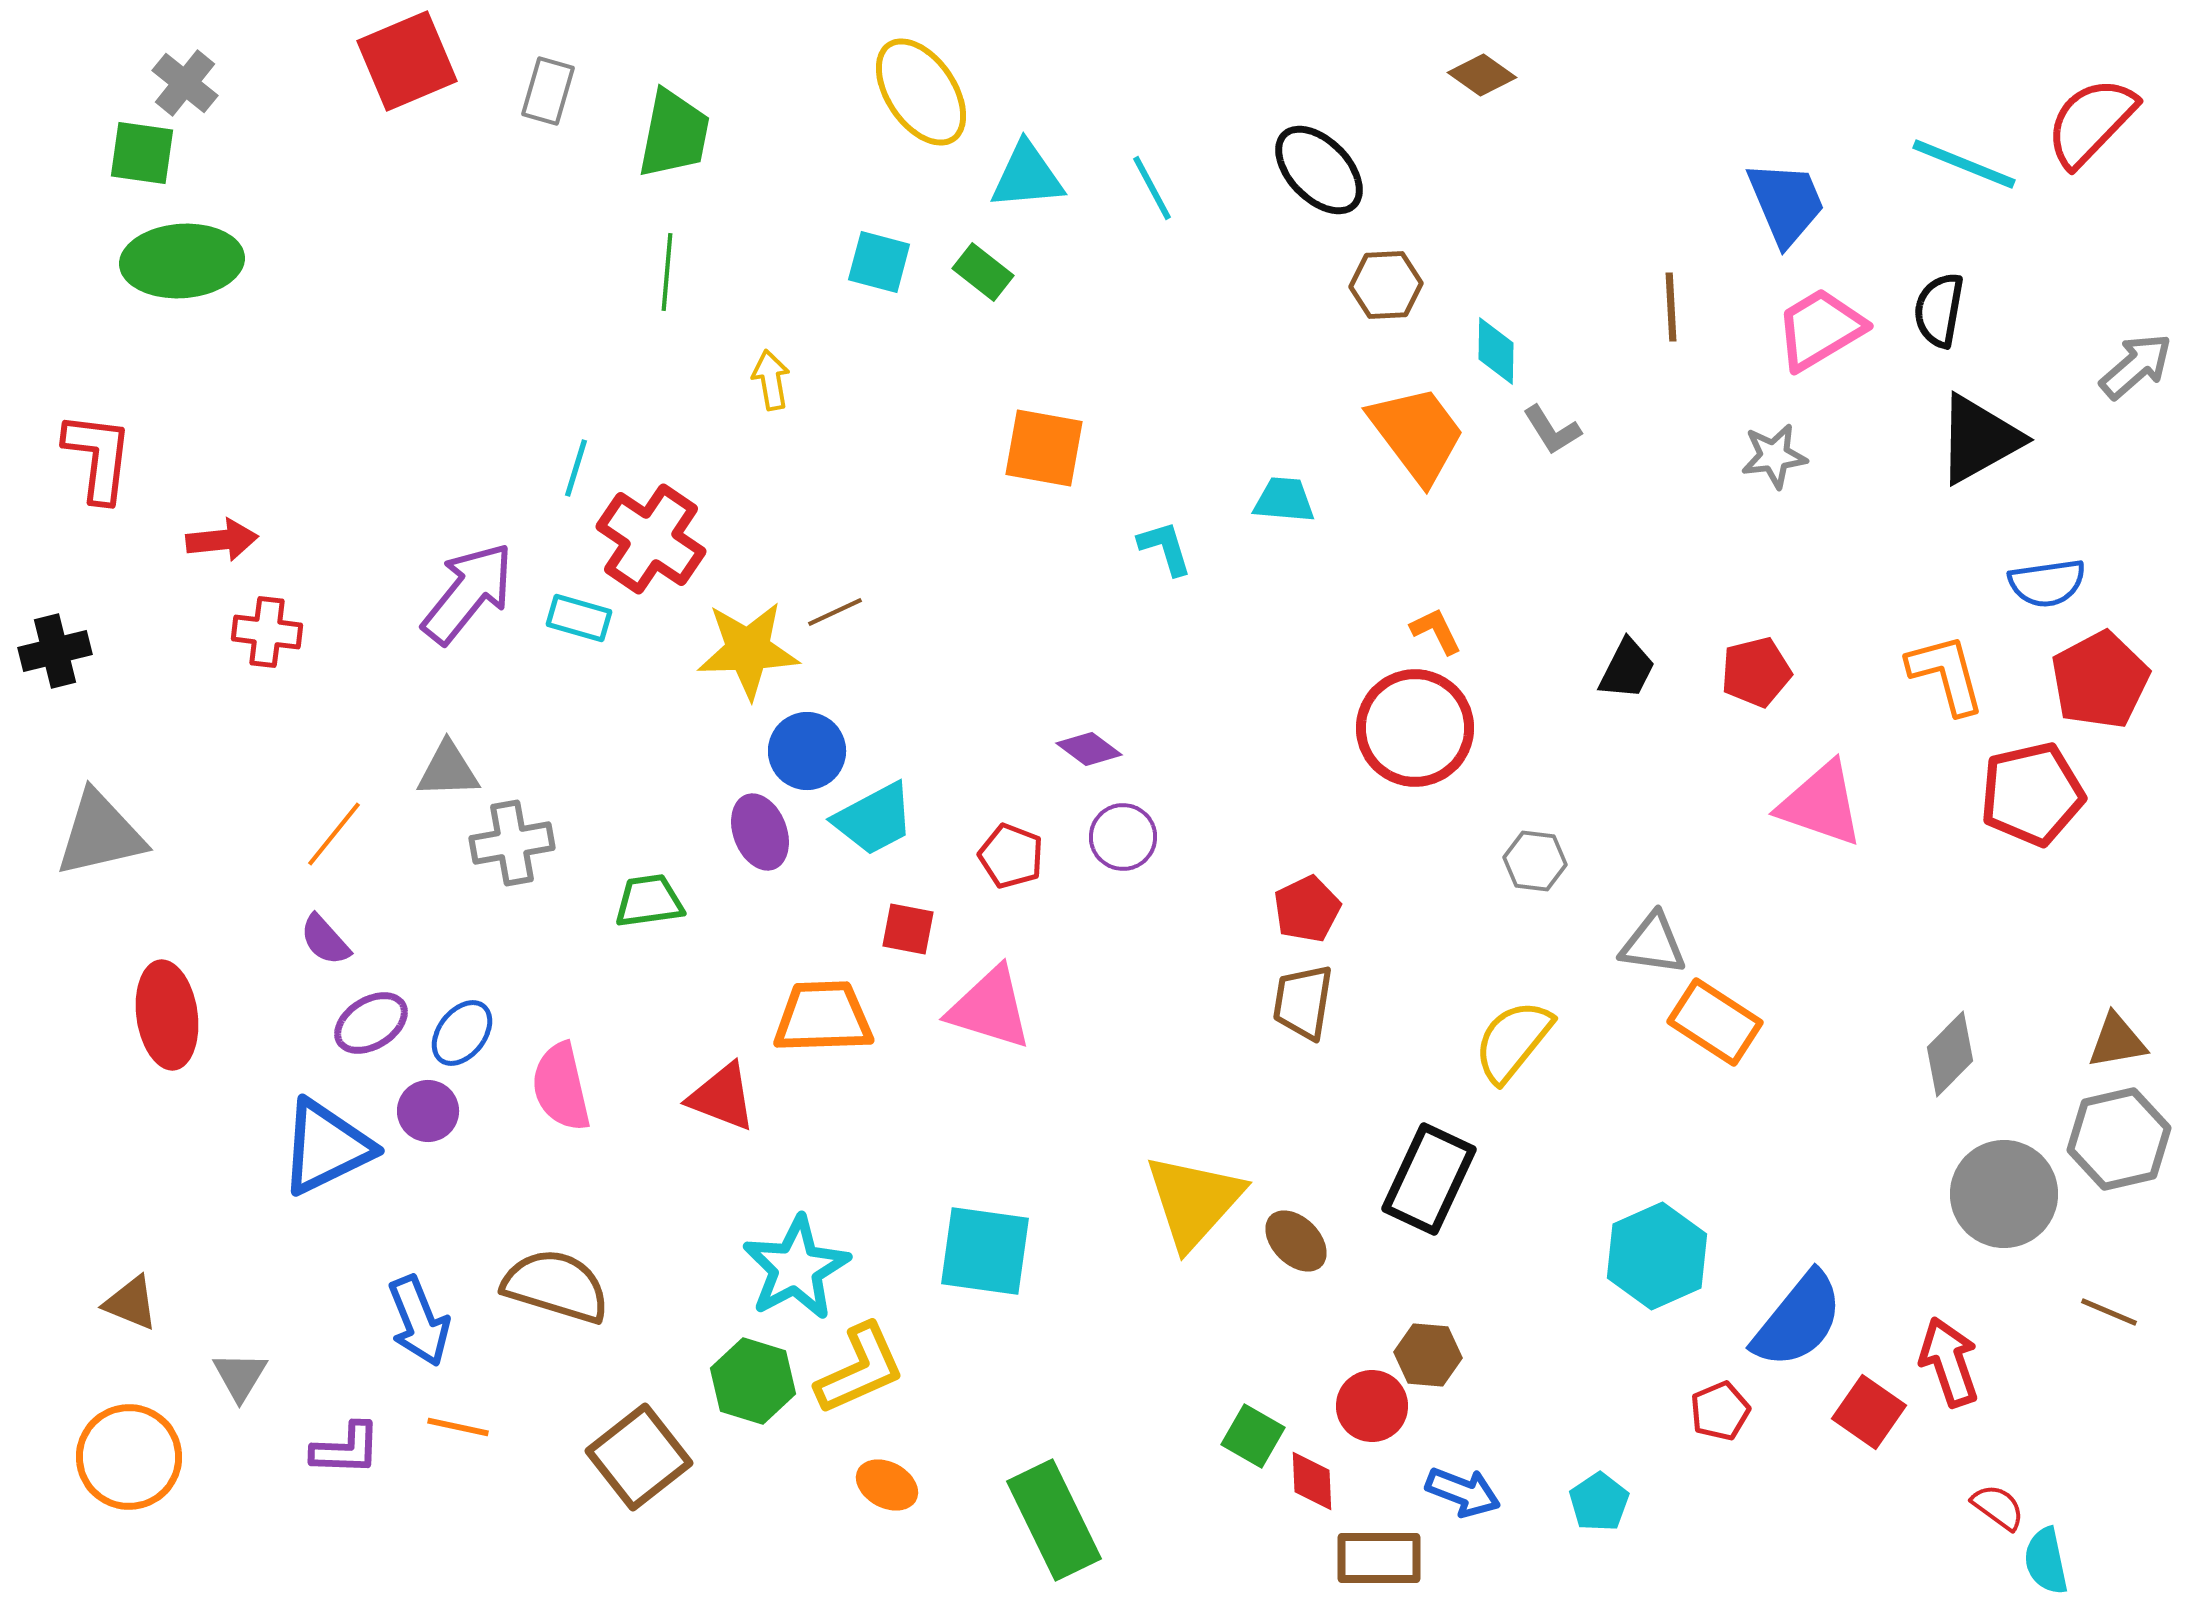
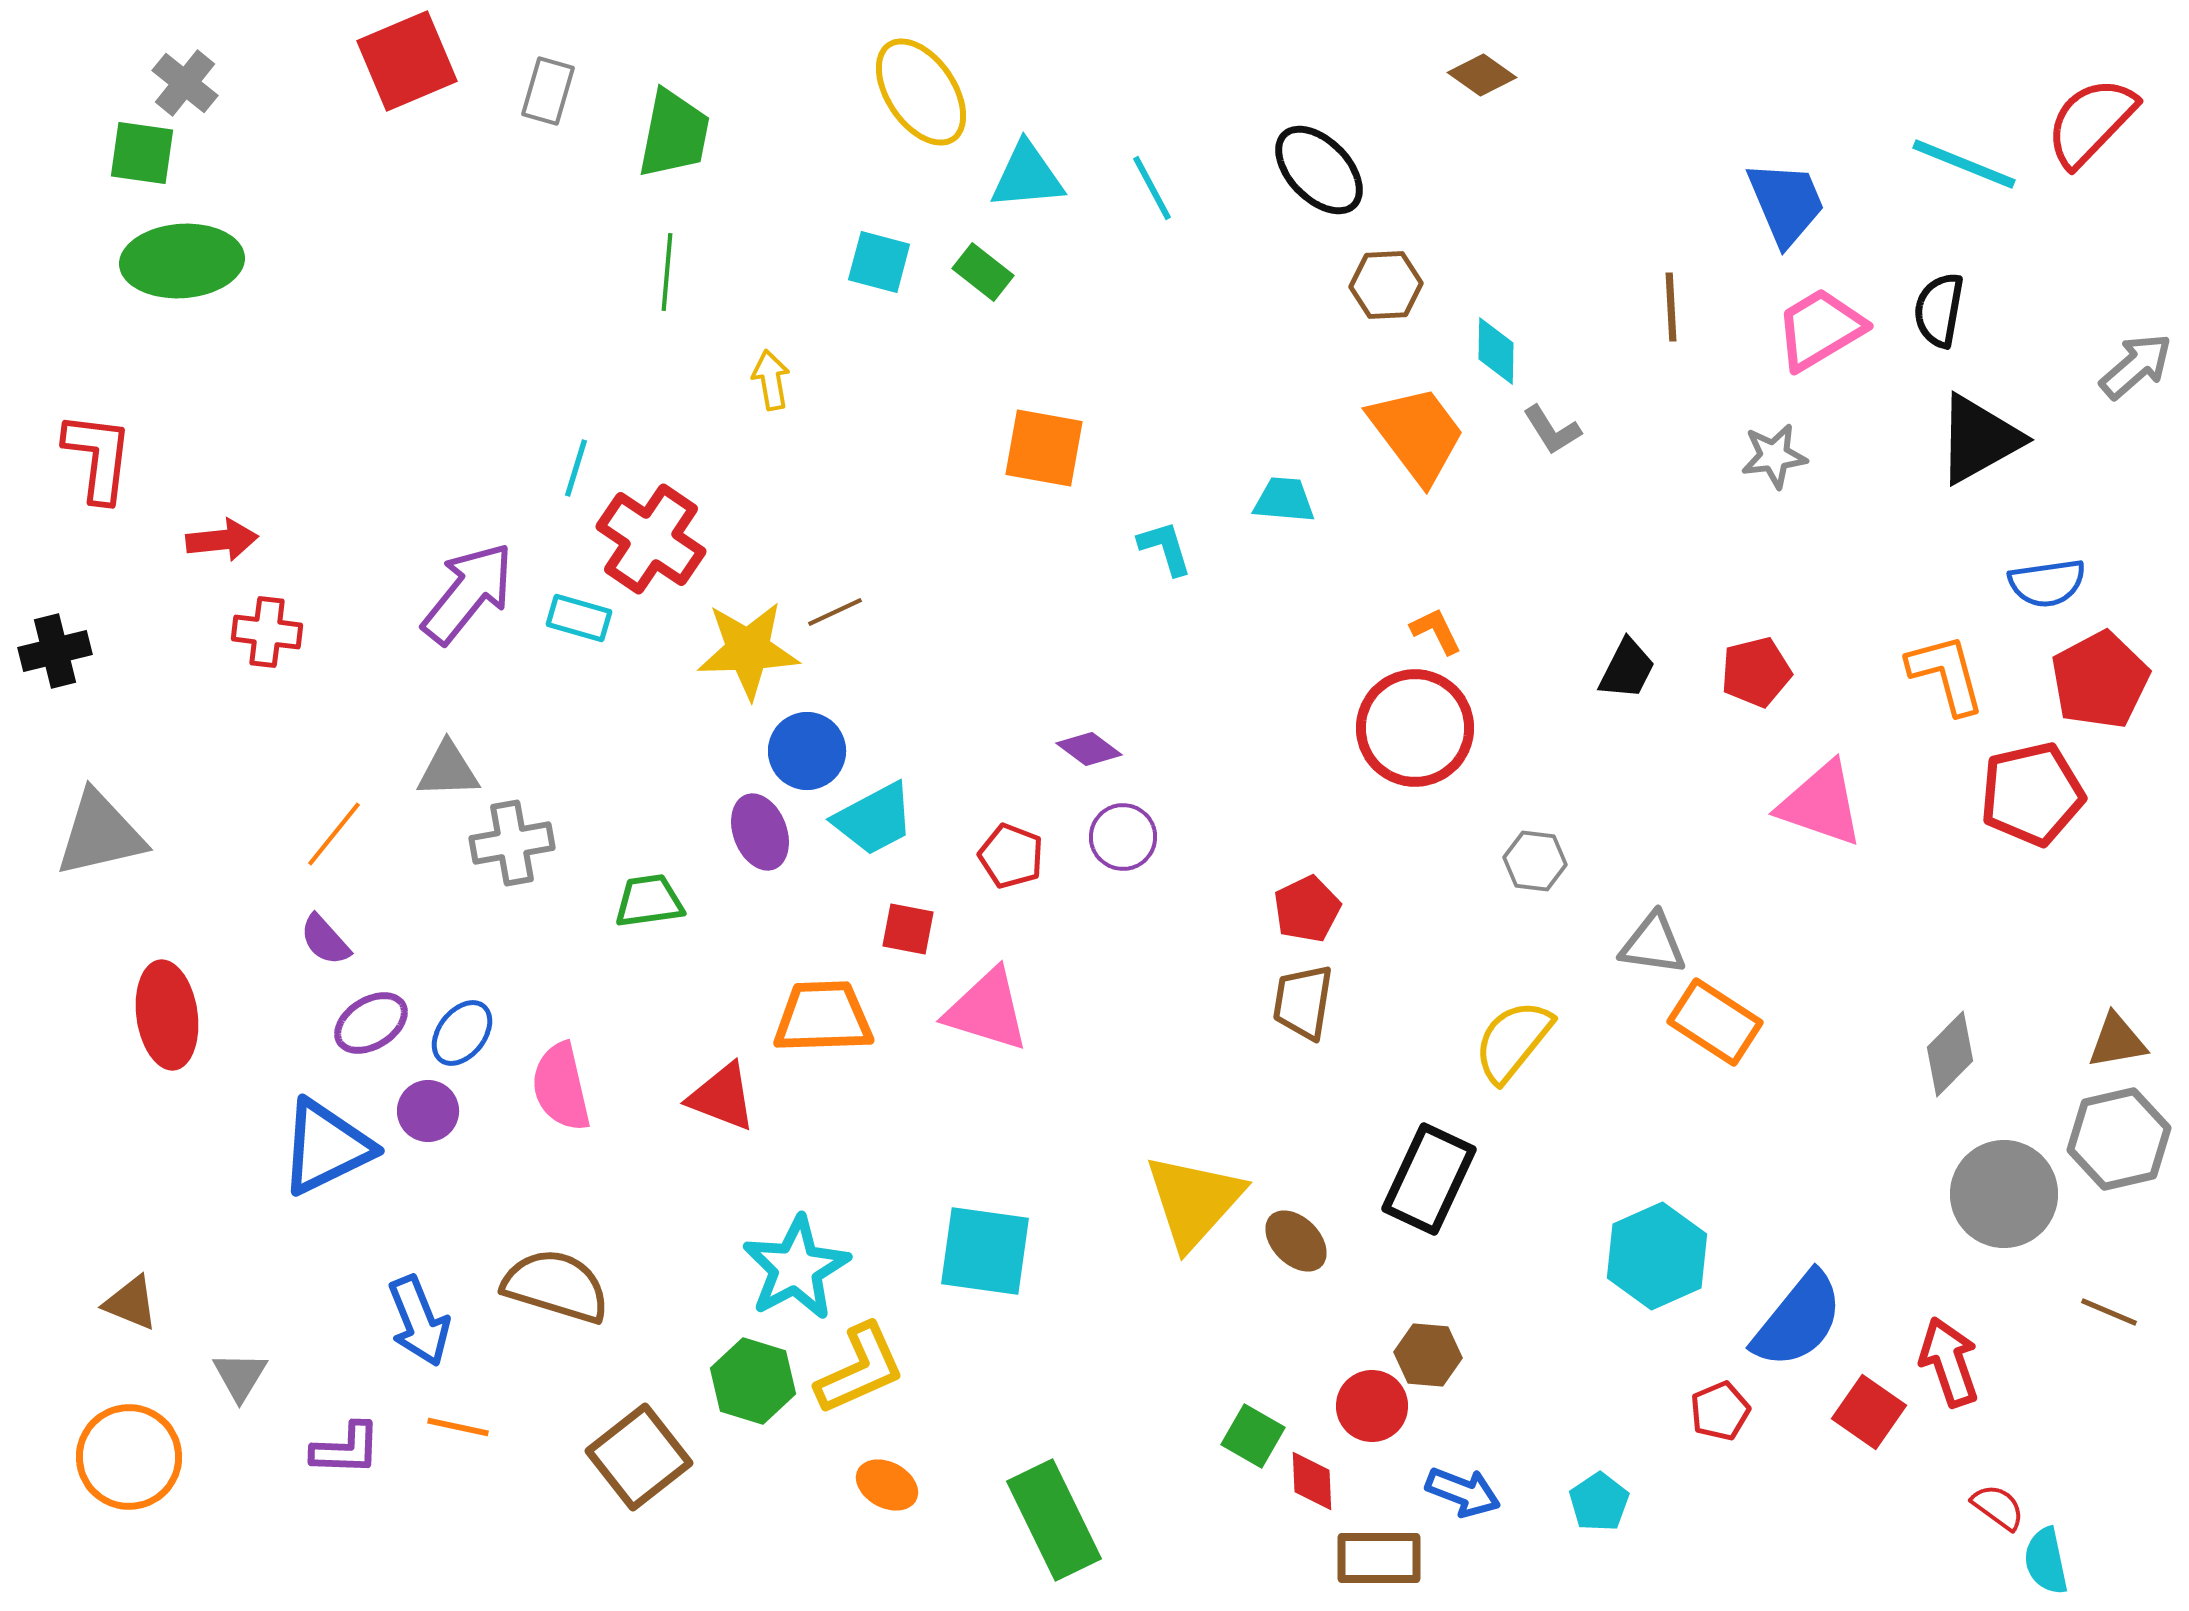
pink triangle at (990, 1008): moved 3 px left, 2 px down
